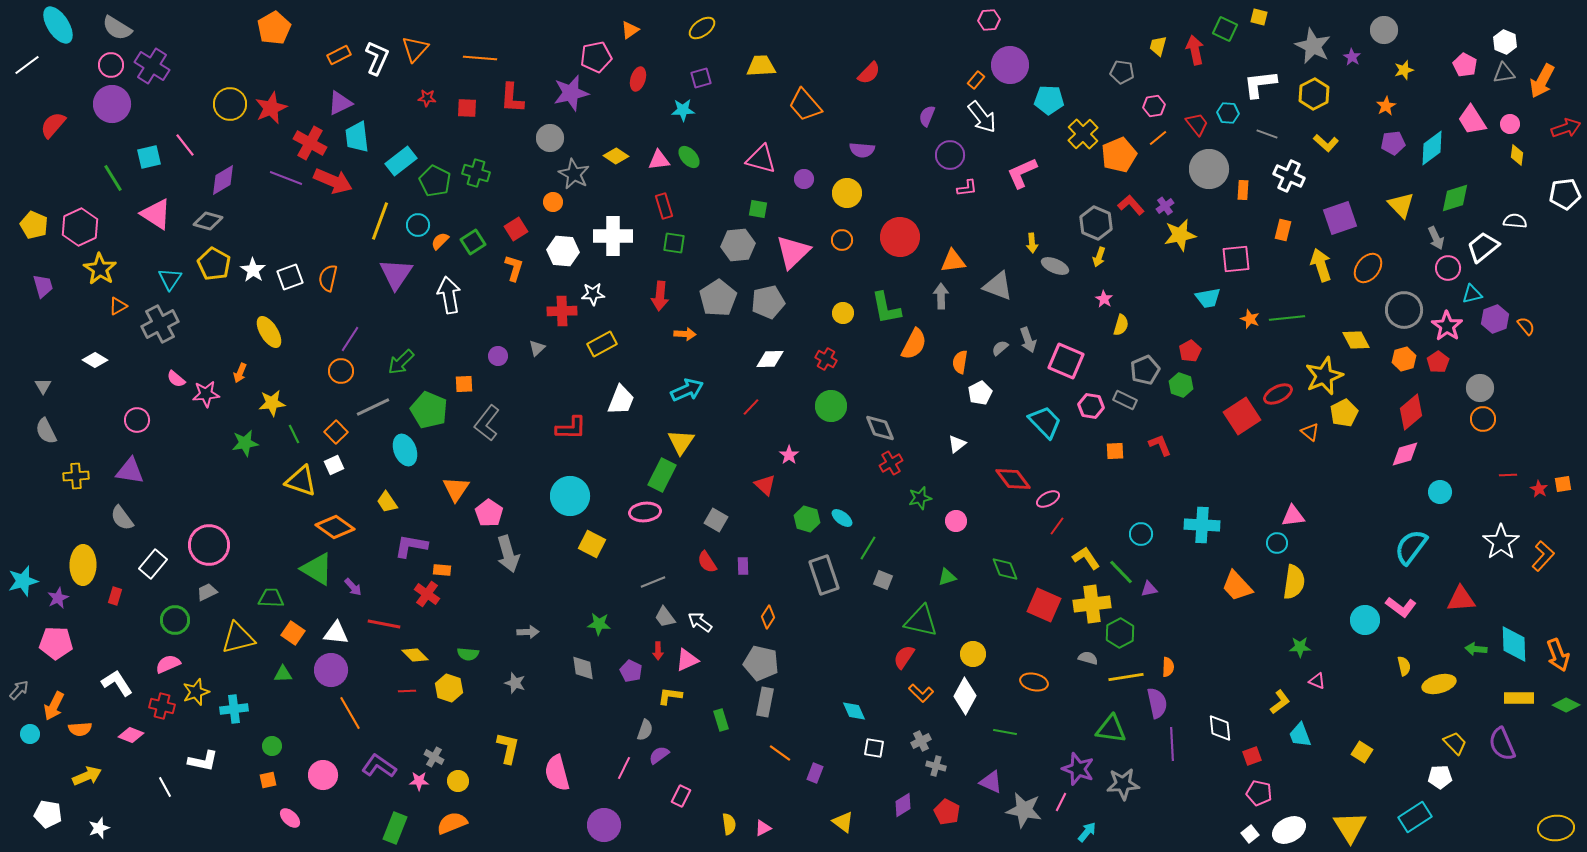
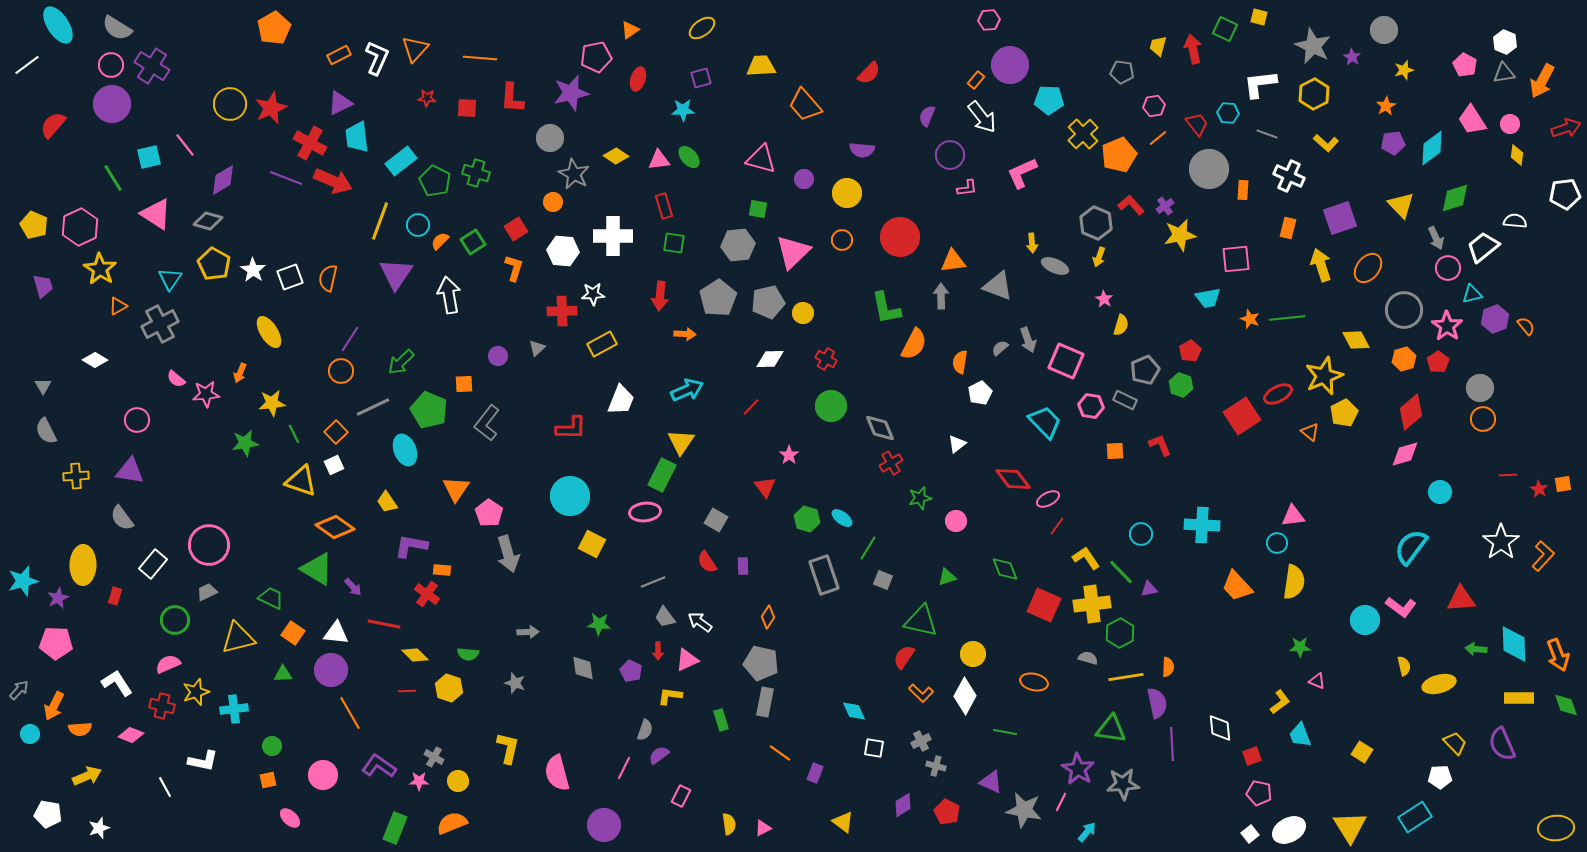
red arrow at (1195, 50): moved 2 px left, 1 px up
orange rectangle at (1283, 230): moved 5 px right, 2 px up
yellow circle at (843, 313): moved 40 px left
red triangle at (765, 485): moved 2 px down; rotated 10 degrees clockwise
green trapezoid at (271, 598): rotated 24 degrees clockwise
green diamond at (1566, 705): rotated 44 degrees clockwise
purple star at (1078, 769): rotated 12 degrees clockwise
